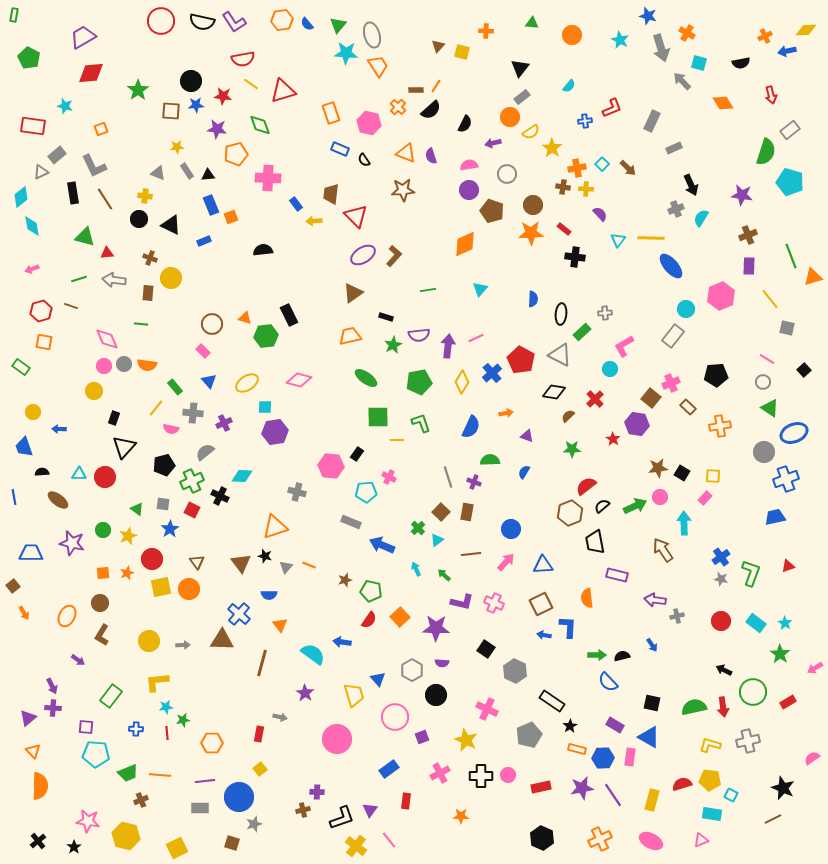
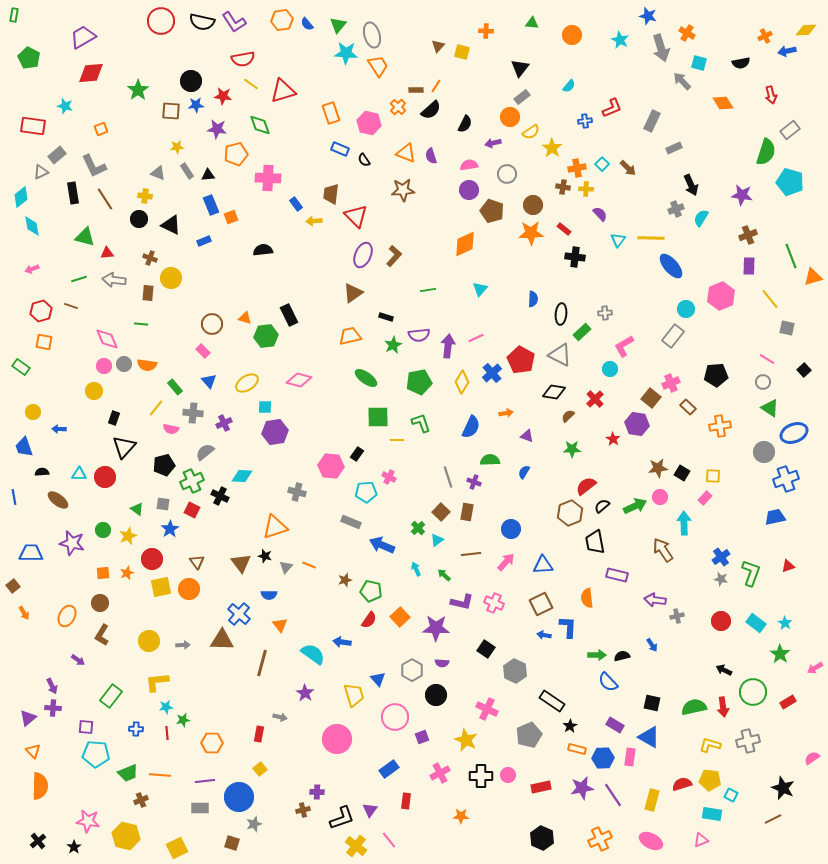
purple ellipse at (363, 255): rotated 35 degrees counterclockwise
